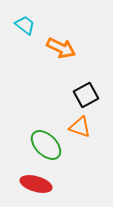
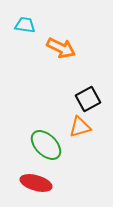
cyan trapezoid: rotated 30 degrees counterclockwise
black square: moved 2 px right, 4 px down
orange triangle: rotated 35 degrees counterclockwise
red ellipse: moved 1 px up
